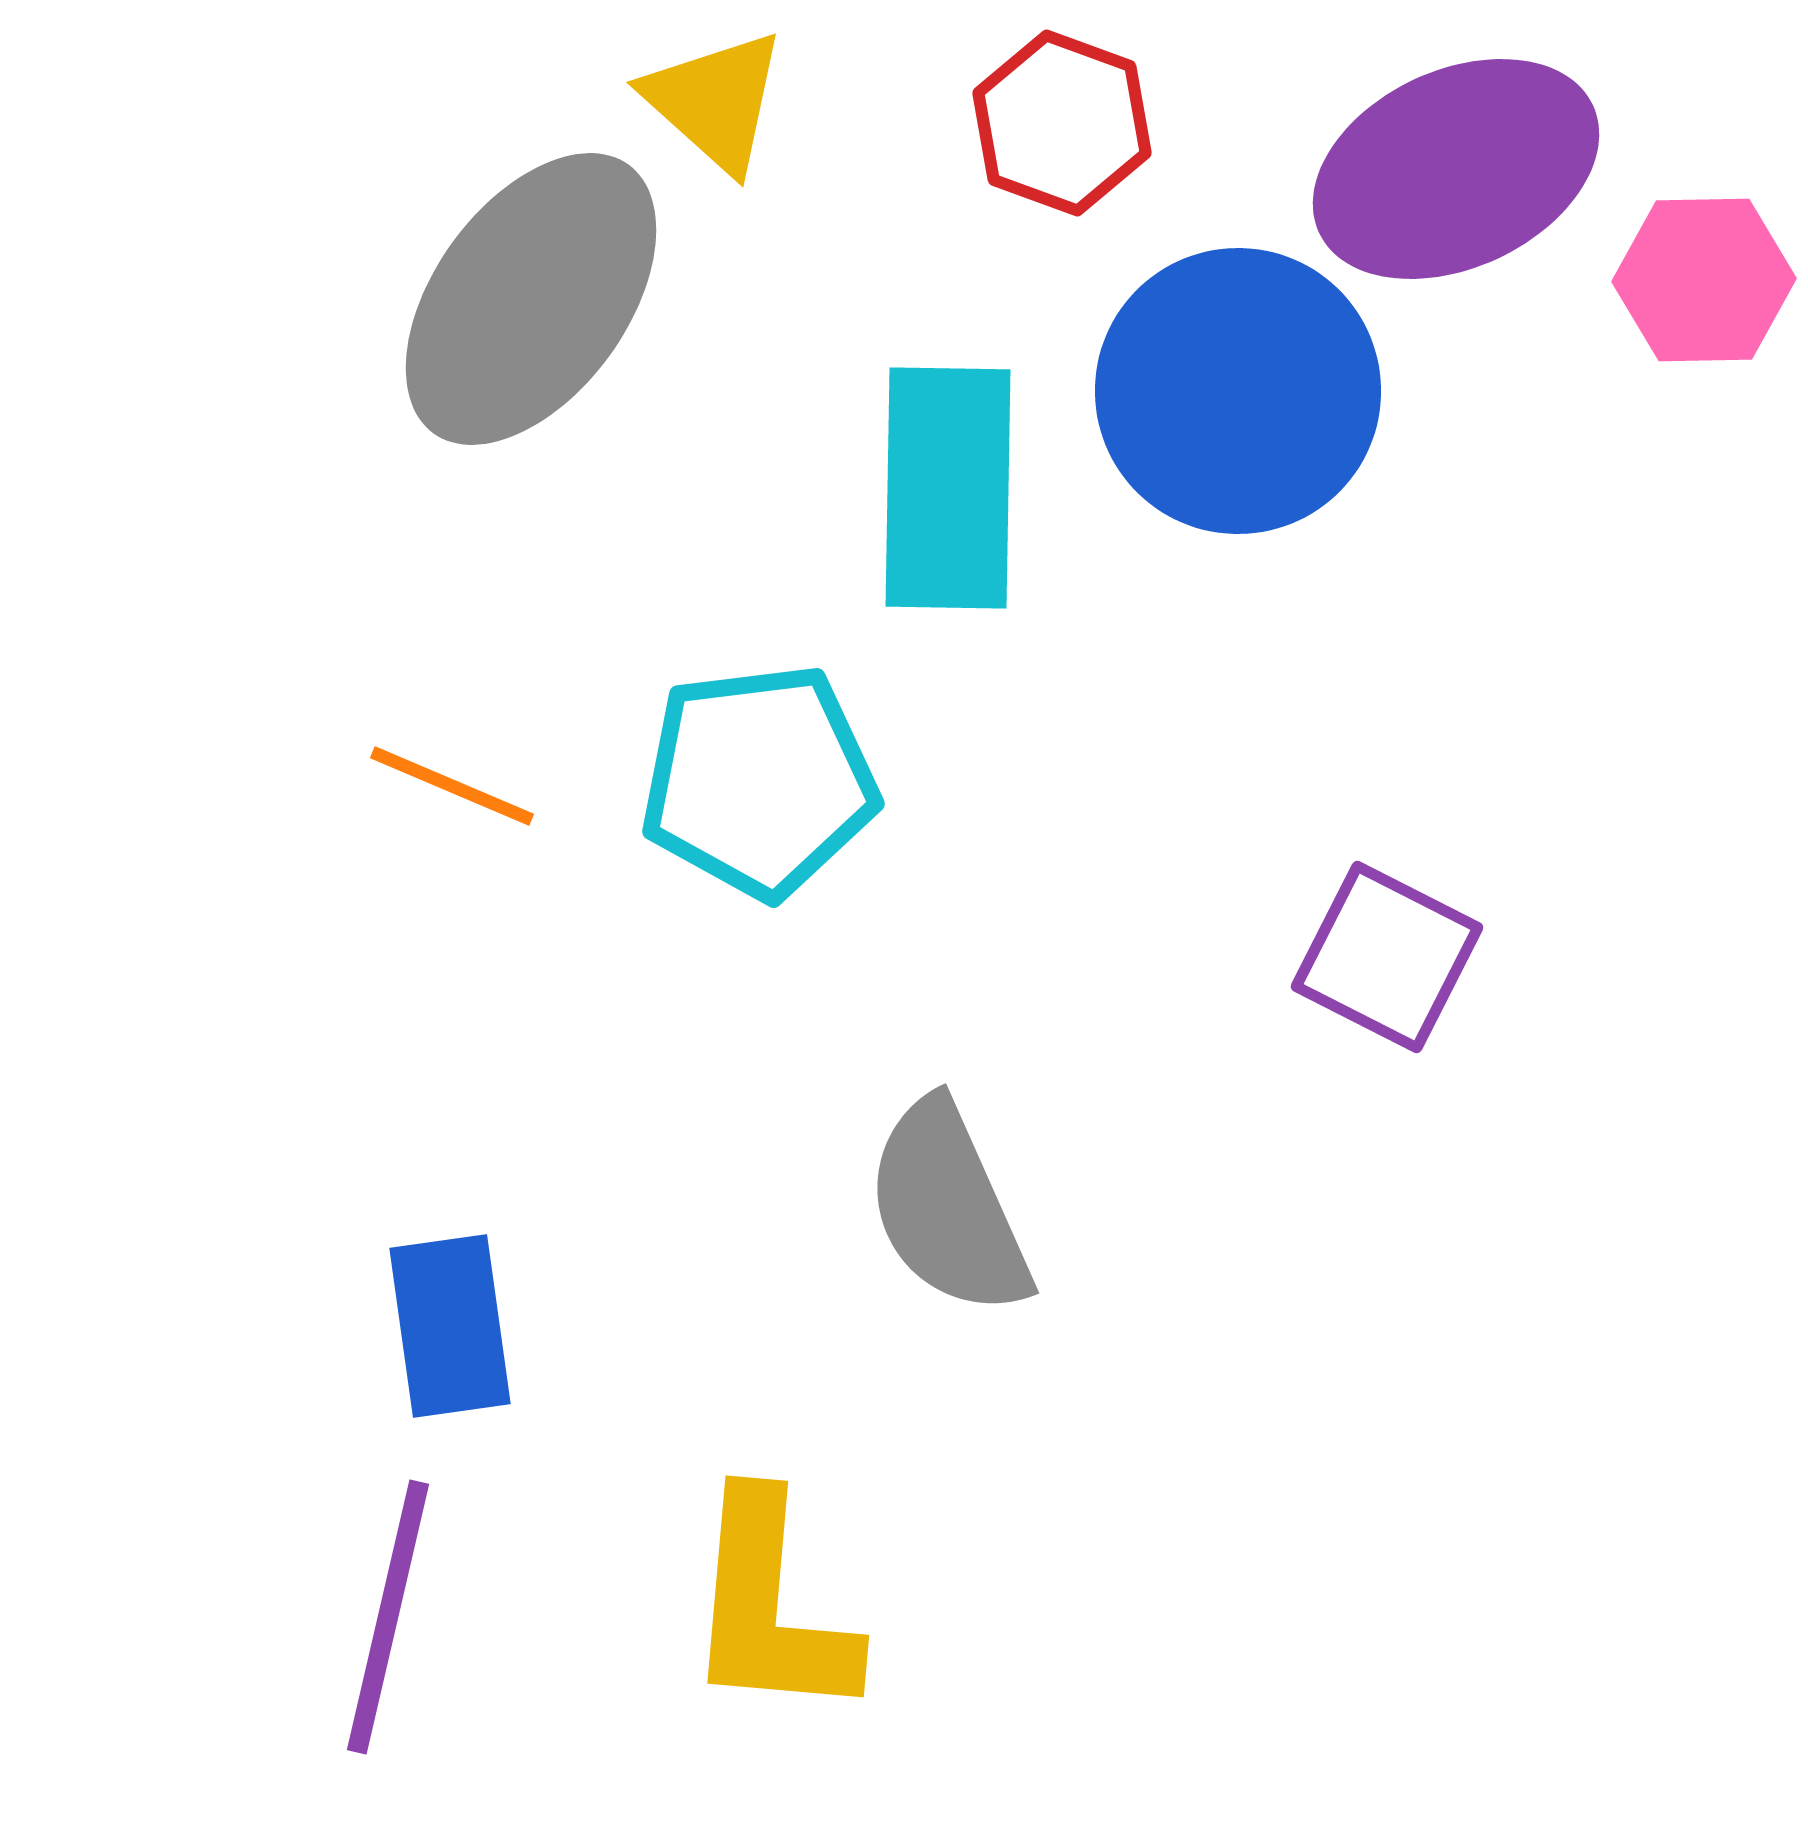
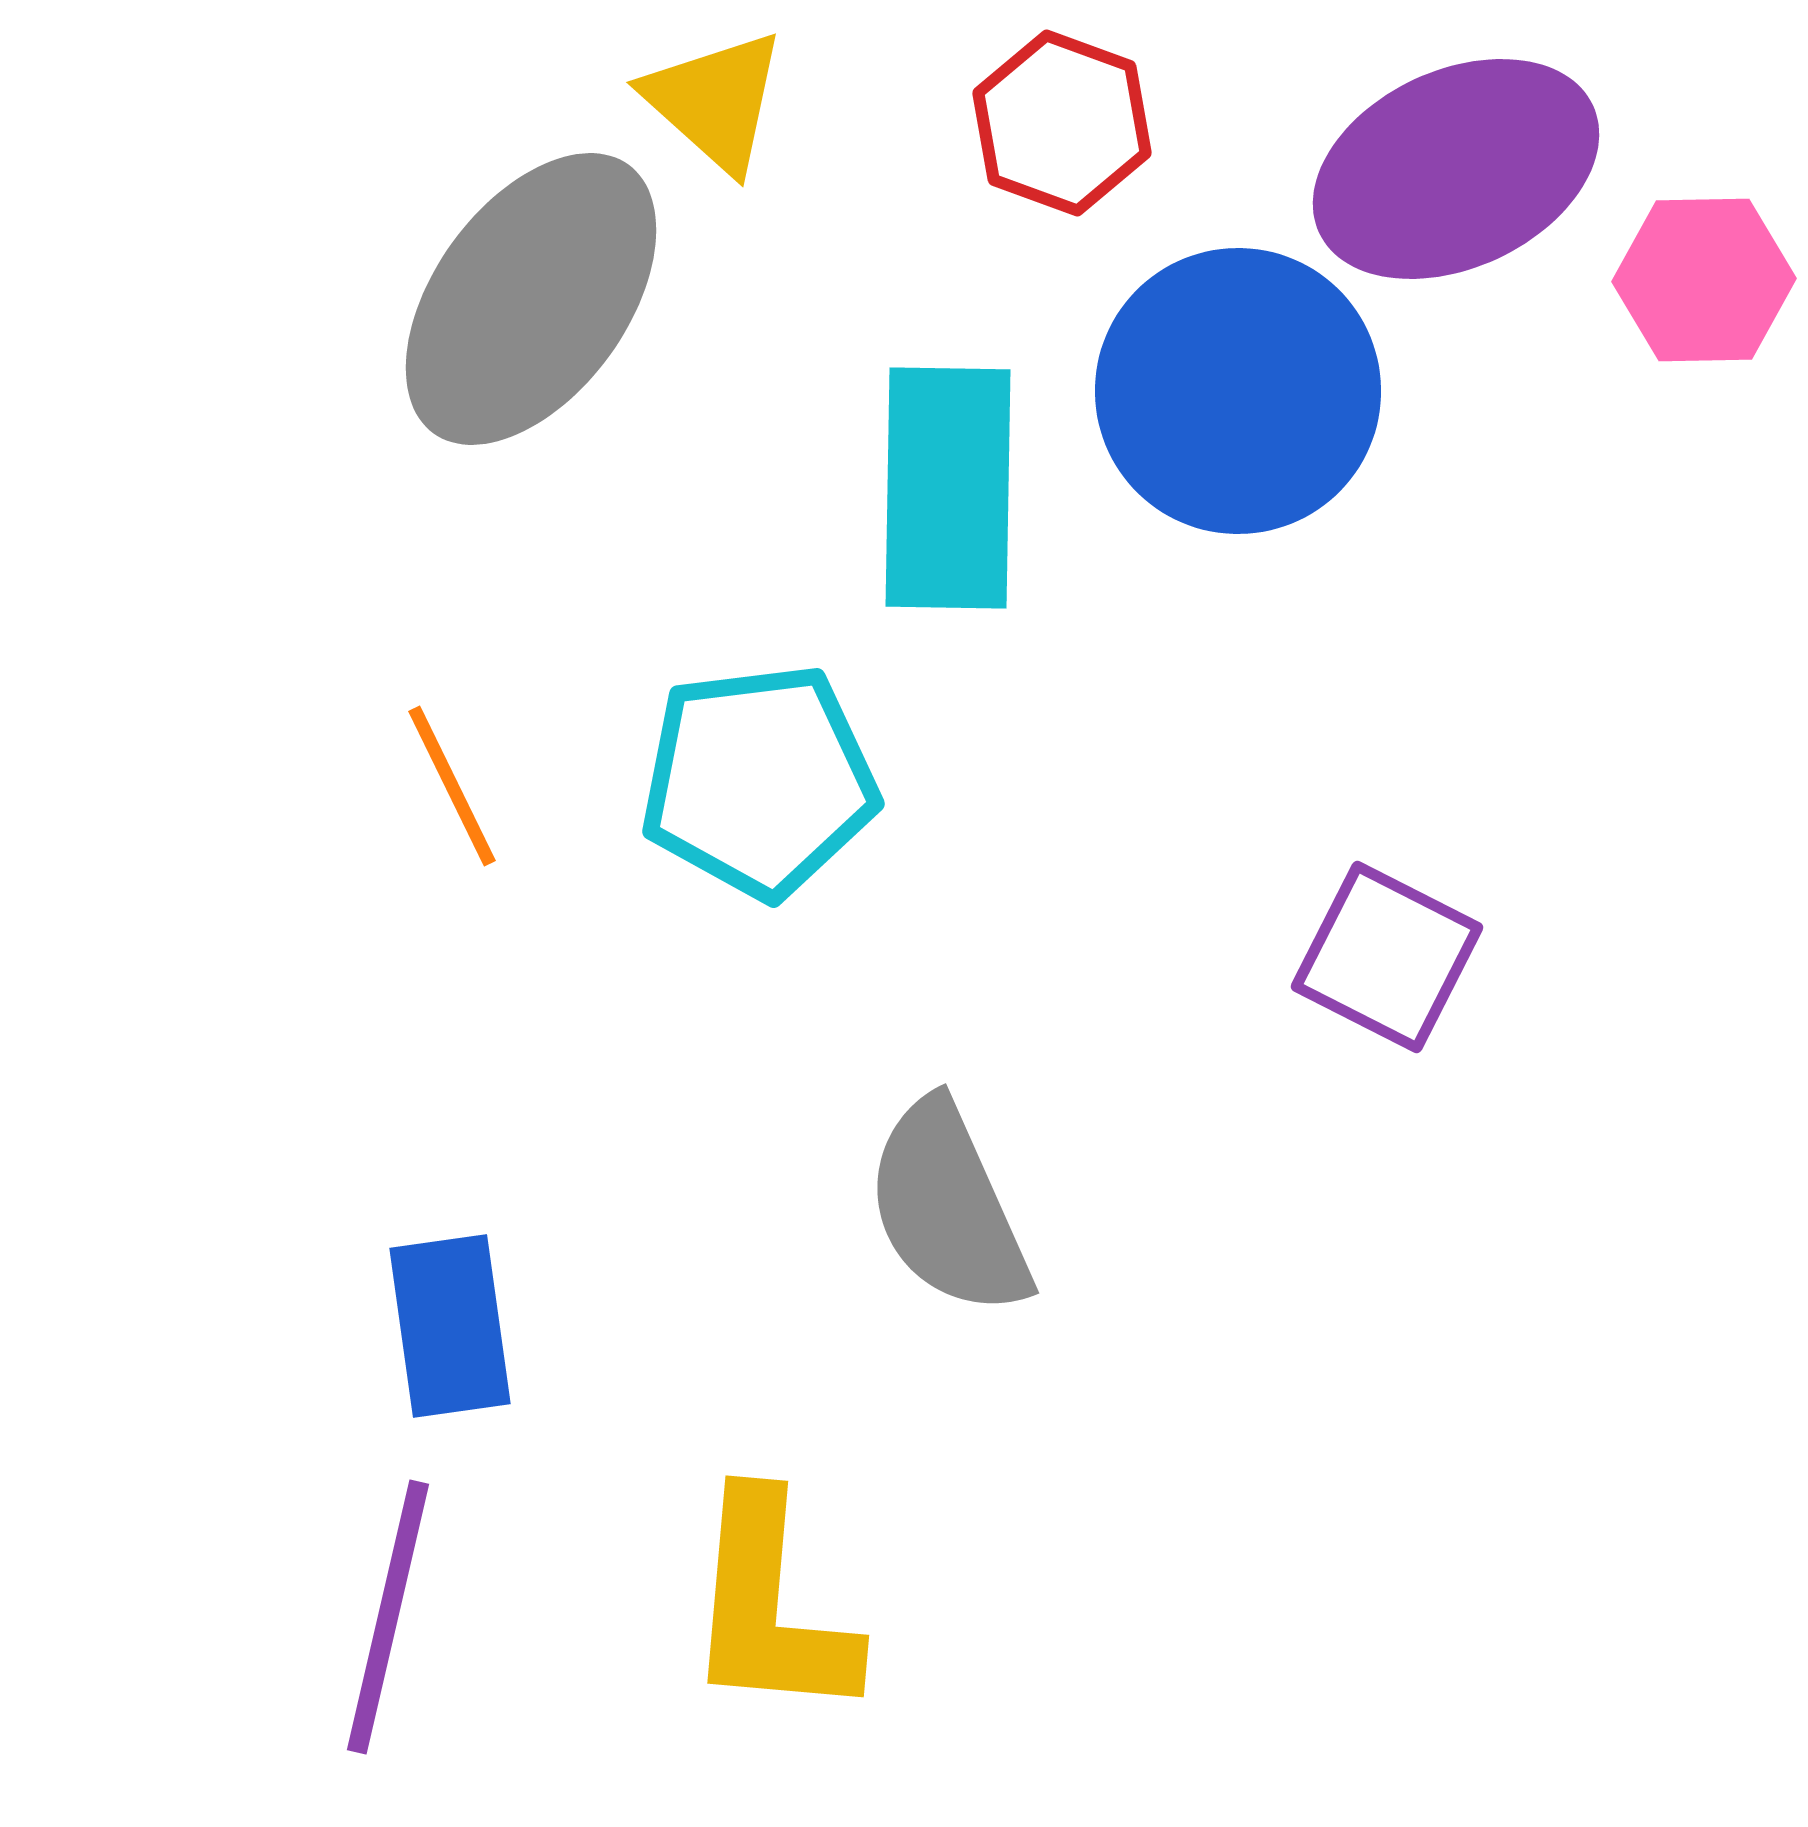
orange line: rotated 41 degrees clockwise
